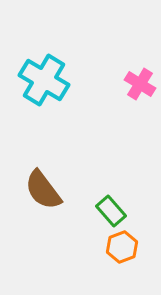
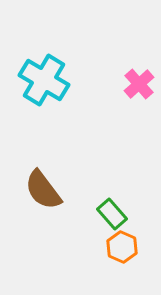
pink cross: moved 1 px left; rotated 16 degrees clockwise
green rectangle: moved 1 px right, 3 px down
orange hexagon: rotated 16 degrees counterclockwise
